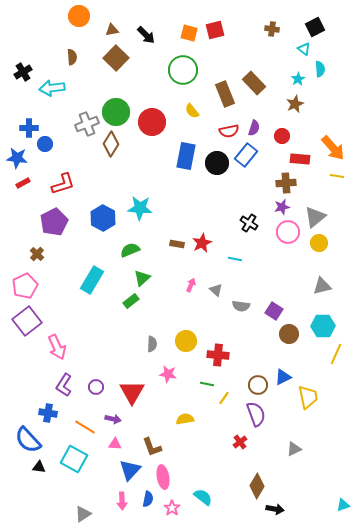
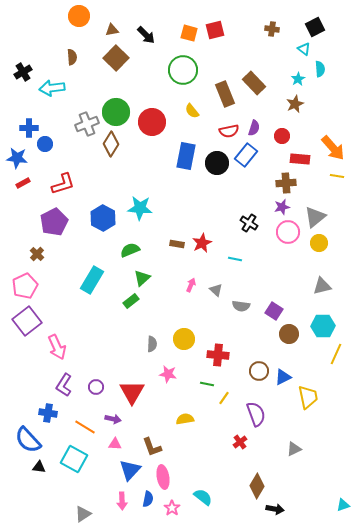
yellow circle at (186, 341): moved 2 px left, 2 px up
brown circle at (258, 385): moved 1 px right, 14 px up
